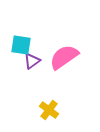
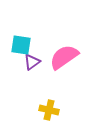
purple triangle: moved 1 px down
yellow cross: rotated 24 degrees counterclockwise
